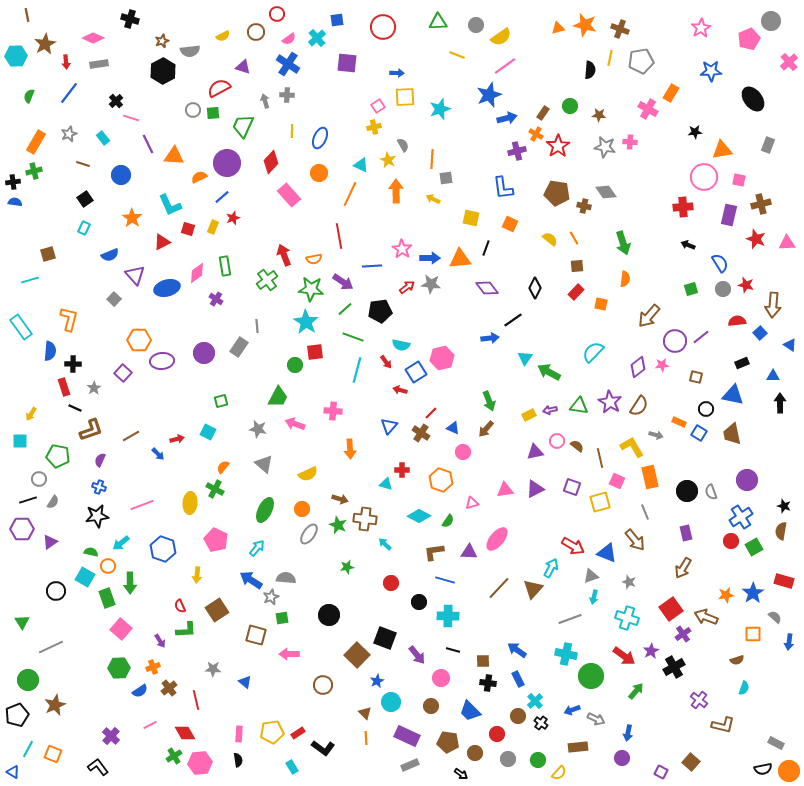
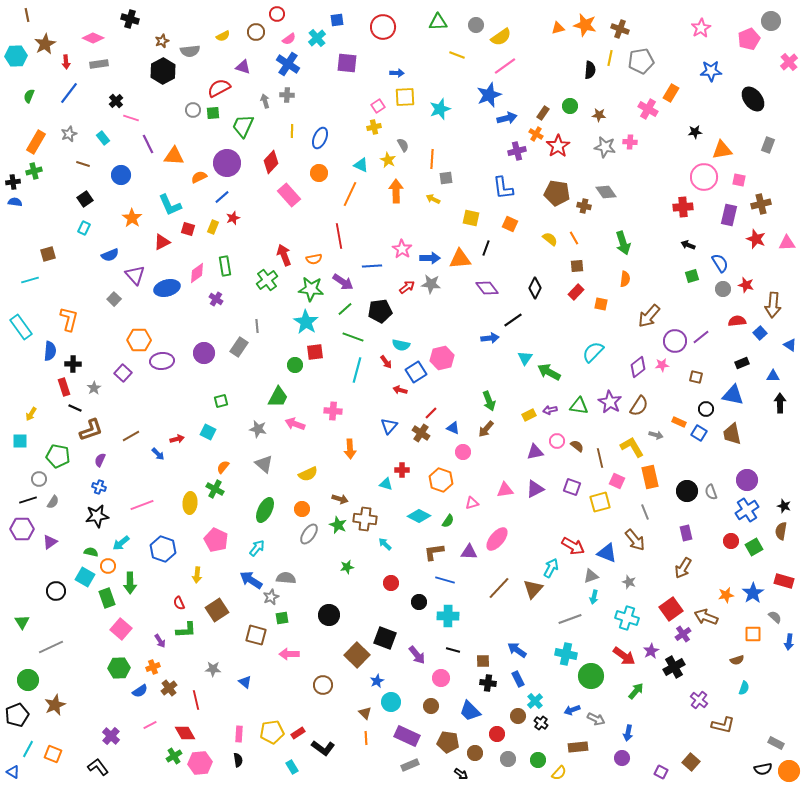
green square at (691, 289): moved 1 px right, 13 px up
blue cross at (741, 517): moved 6 px right, 7 px up
red semicircle at (180, 606): moved 1 px left, 3 px up
